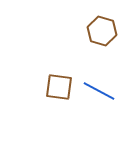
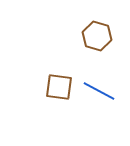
brown hexagon: moved 5 px left, 5 px down
